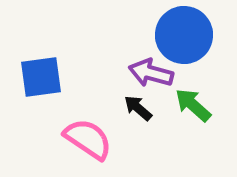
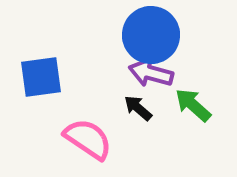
blue circle: moved 33 px left
